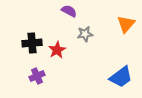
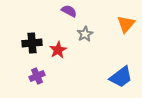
gray star: rotated 21 degrees counterclockwise
red star: moved 1 px right
